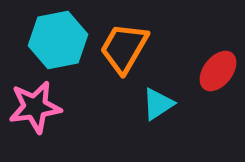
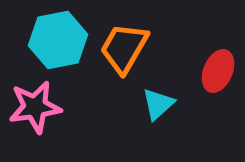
red ellipse: rotated 15 degrees counterclockwise
cyan triangle: rotated 9 degrees counterclockwise
